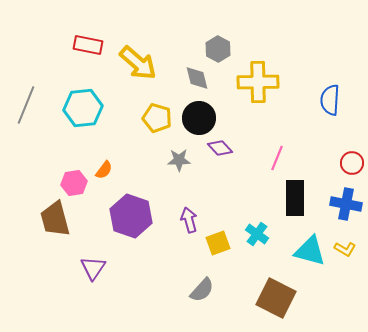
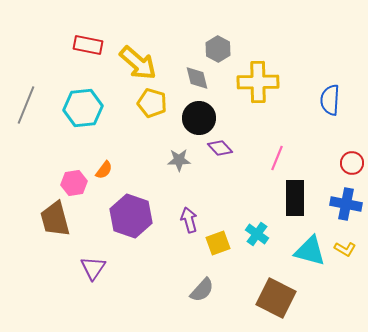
yellow pentagon: moved 5 px left, 15 px up
